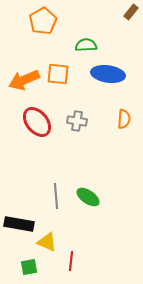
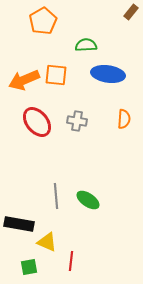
orange square: moved 2 px left, 1 px down
green ellipse: moved 3 px down
